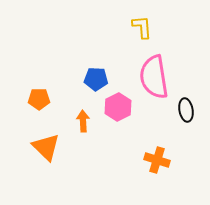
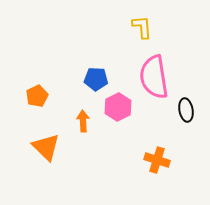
orange pentagon: moved 2 px left, 3 px up; rotated 25 degrees counterclockwise
